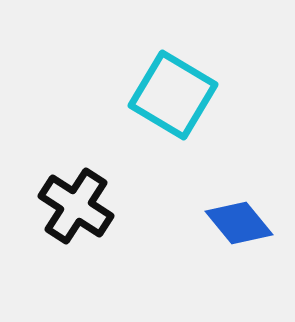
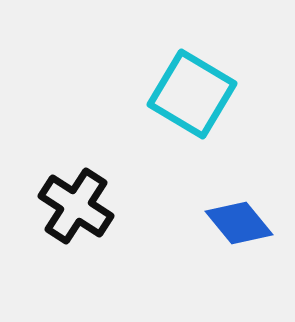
cyan square: moved 19 px right, 1 px up
